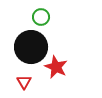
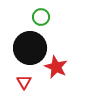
black circle: moved 1 px left, 1 px down
